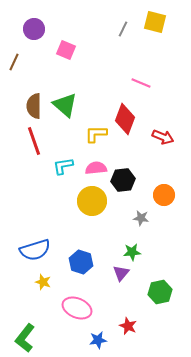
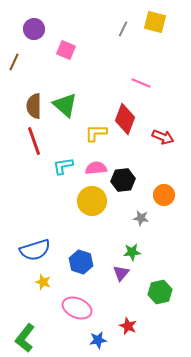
yellow L-shape: moved 1 px up
